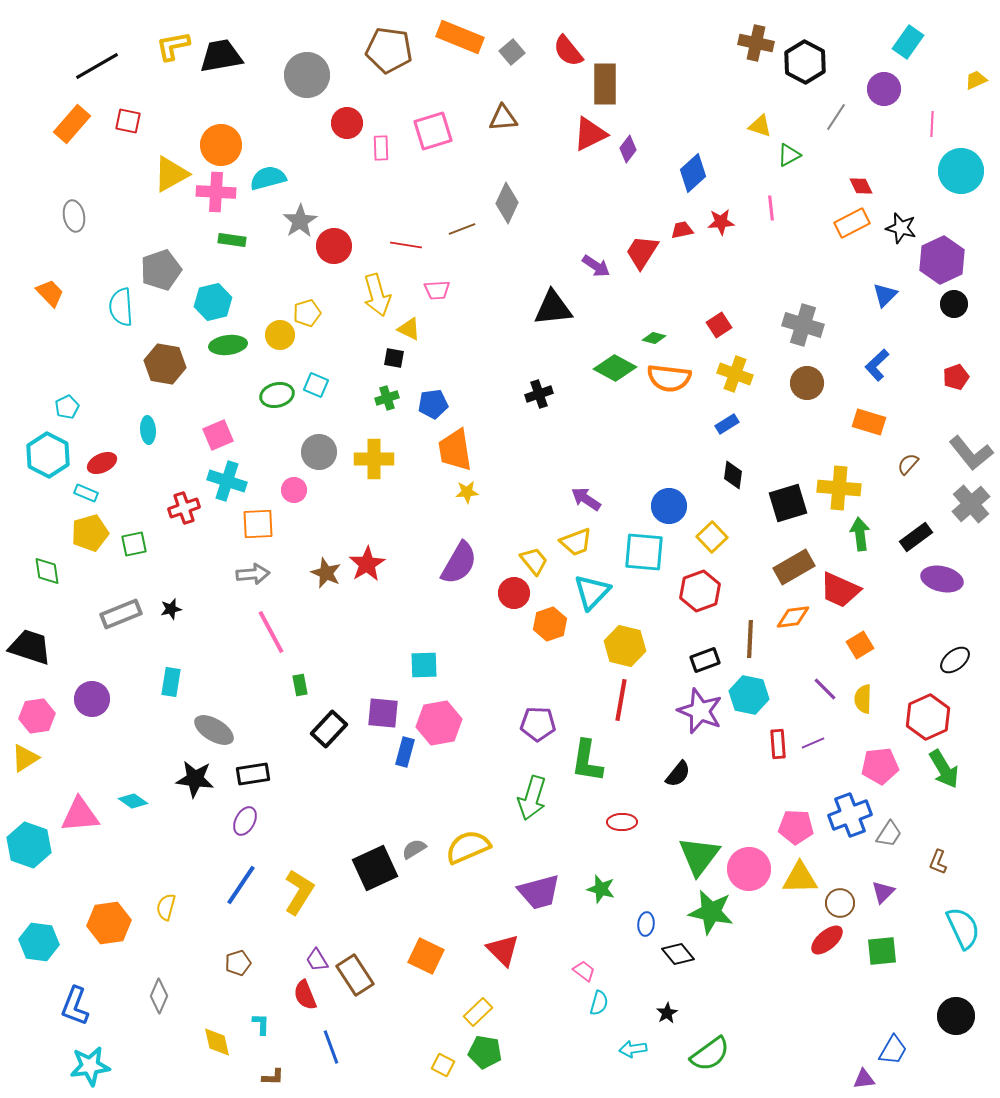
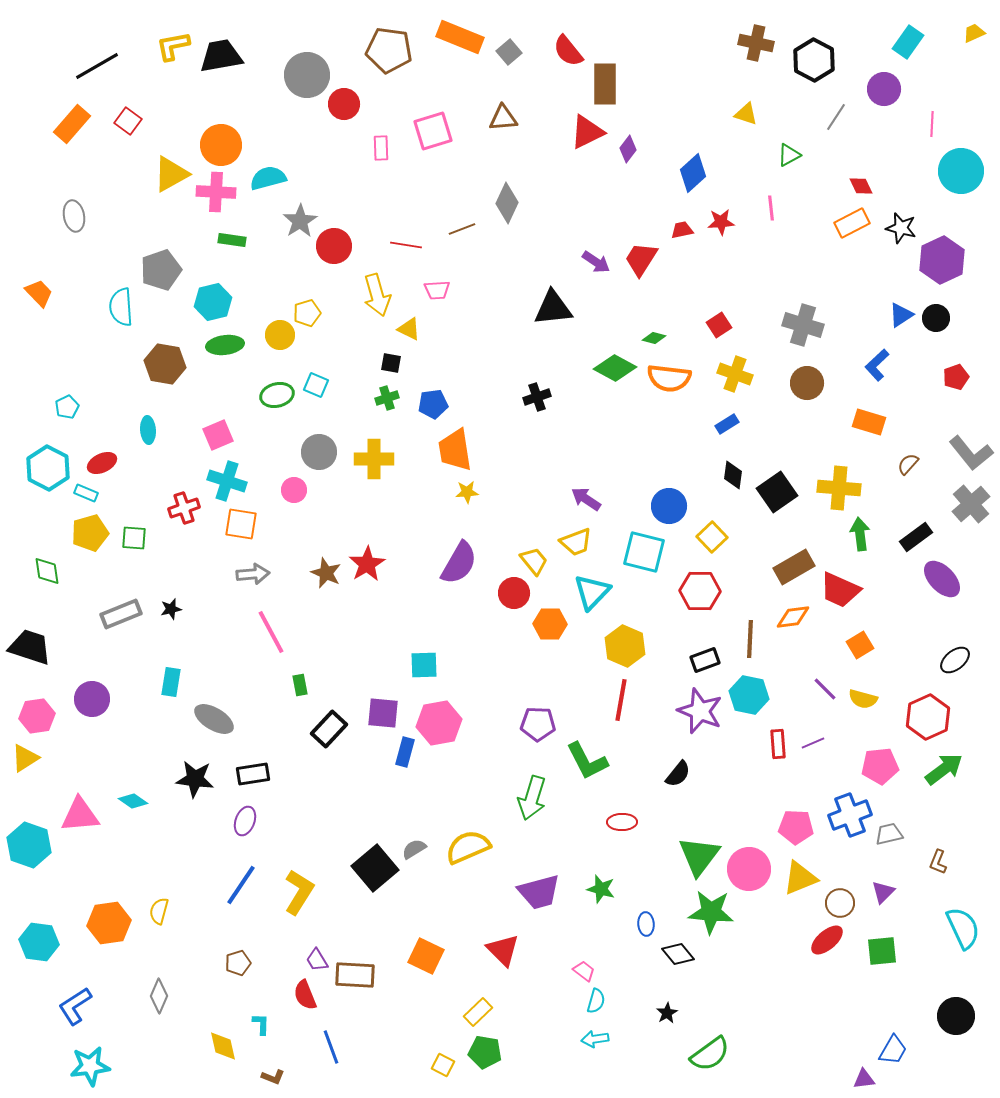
gray square at (512, 52): moved 3 px left
black hexagon at (805, 62): moved 9 px right, 2 px up
yellow trapezoid at (976, 80): moved 2 px left, 47 px up
red square at (128, 121): rotated 24 degrees clockwise
red circle at (347, 123): moved 3 px left, 19 px up
yellow triangle at (760, 126): moved 14 px left, 12 px up
red triangle at (590, 134): moved 3 px left, 2 px up
red trapezoid at (642, 252): moved 1 px left, 7 px down
purple arrow at (596, 266): moved 4 px up
orange trapezoid at (50, 293): moved 11 px left
blue triangle at (885, 295): moved 16 px right, 20 px down; rotated 12 degrees clockwise
black circle at (954, 304): moved 18 px left, 14 px down
green ellipse at (228, 345): moved 3 px left
black square at (394, 358): moved 3 px left, 5 px down
black cross at (539, 394): moved 2 px left, 3 px down
cyan hexagon at (48, 455): moved 13 px down
black square at (788, 503): moved 11 px left, 11 px up; rotated 18 degrees counterclockwise
orange square at (258, 524): moved 17 px left; rotated 12 degrees clockwise
green square at (134, 544): moved 6 px up; rotated 16 degrees clockwise
cyan square at (644, 552): rotated 9 degrees clockwise
purple ellipse at (942, 579): rotated 33 degrees clockwise
red hexagon at (700, 591): rotated 21 degrees clockwise
orange hexagon at (550, 624): rotated 20 degrees clockwise
yellow hexagon at (625, 646): rotated 9 degrees clockwise
yellow semicircle at (863, 699): rotated 76 degrees counterclockwise
gray ellipse at (214, 730): moved 11 px up
green L-shape at (587, 761): rotated 36 degrees counterclockwise
green arrow at (944, 769): rotated 96 degrees counterclockwise
purple ellipse at (245, 821): rotated 8 degrees counterclockwise
gray trapezoid at (889, 834): rotated 136 degrees counterclockwise
black square at (375, 868): rotated 15 degrees counterclockwise
yellow triangle at (800, 878): rotated 21 degrees counterclockwise
yellow semicircle at (166, 907): moved 7 px left, 4 px down
green star at (711, 912): rotated 6 degrees counterclockwise
blue ellipse at (646, 924): rotated 10 degrees counterclockwise
brown rectangle at (355, 975): rotated 54 degrees counterclockwise
cyan semicircle at (599, 1003): moved 3 px left, 2 px up
blue L-shape at (75, 1006): rotated 36 degrees clockwise
yellow diamond at (217, 1042): moved 6 px right, 4 px down
cyan arrow at (633, 1049): moved 38 px left, 10 px up
brown L-shape at (273, 1077): rotated 20 degrees clockwise
